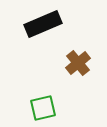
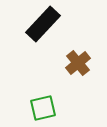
black rectangle: rotated 24 degrees counterclockwise
